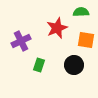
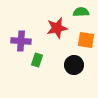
red star: rotated 10 degrees clockwise
purple cross: rotated 30 degrees clockwise
green rectangle: moved 2 px left, 5 px up
